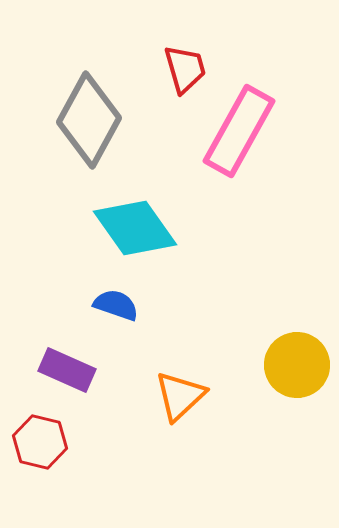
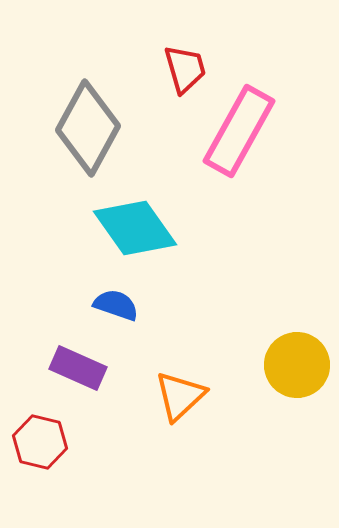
gray diamond: moved 1 px left, 8 px down
purple rectangle: moved 11 px right, 2 px up
